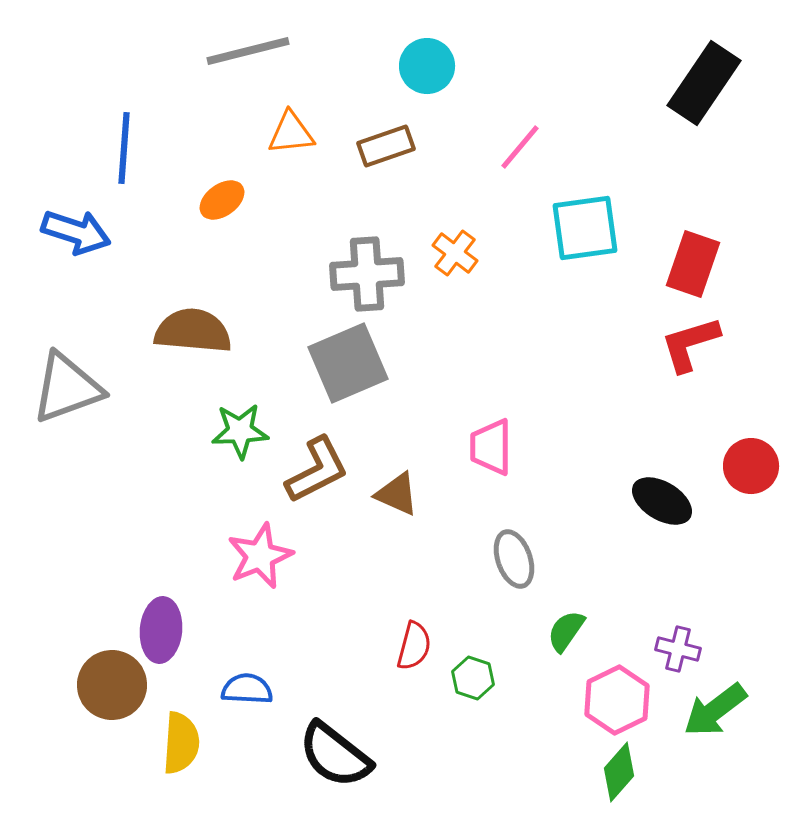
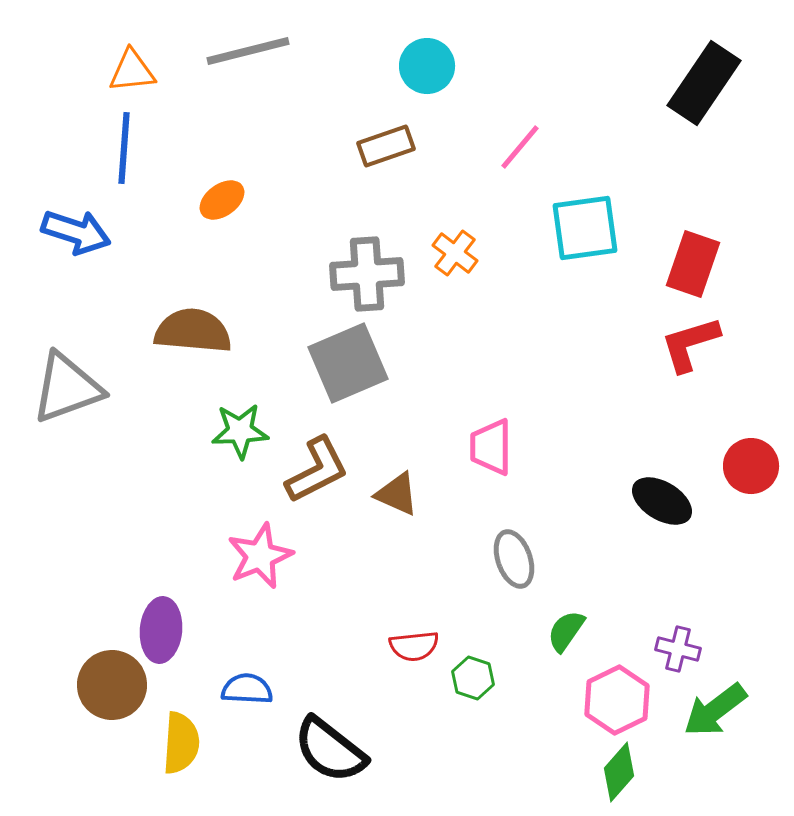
orange triangle: moved 159 px left, 62 px up
red semicircle: rotated 69 degrees clockwise
black semicircle: moved 5 px left, 5 px up
